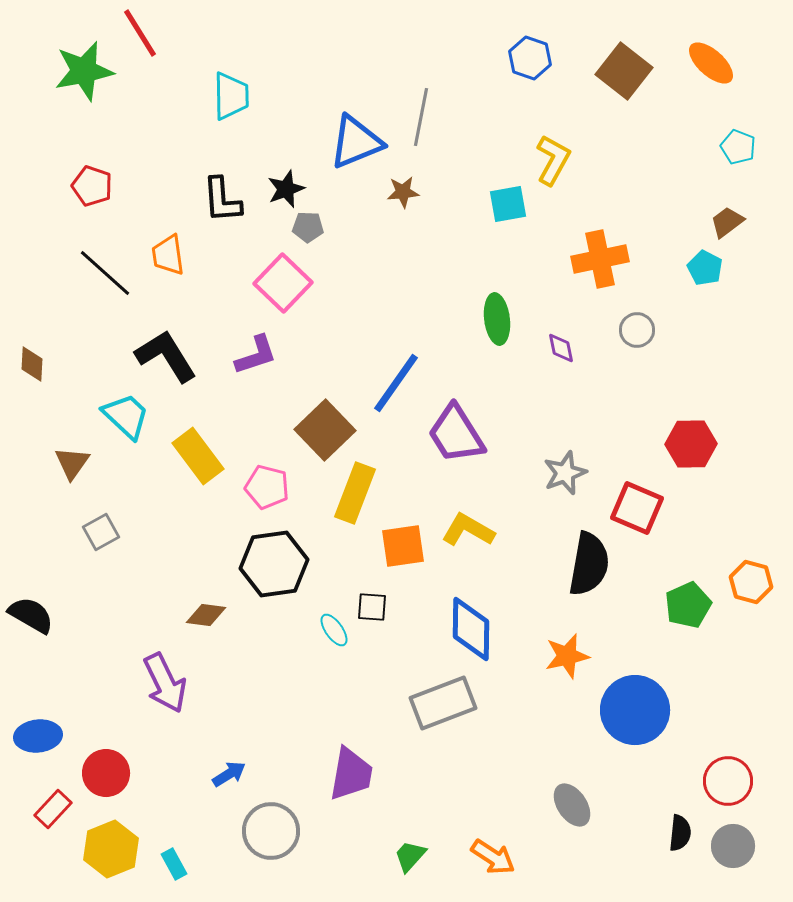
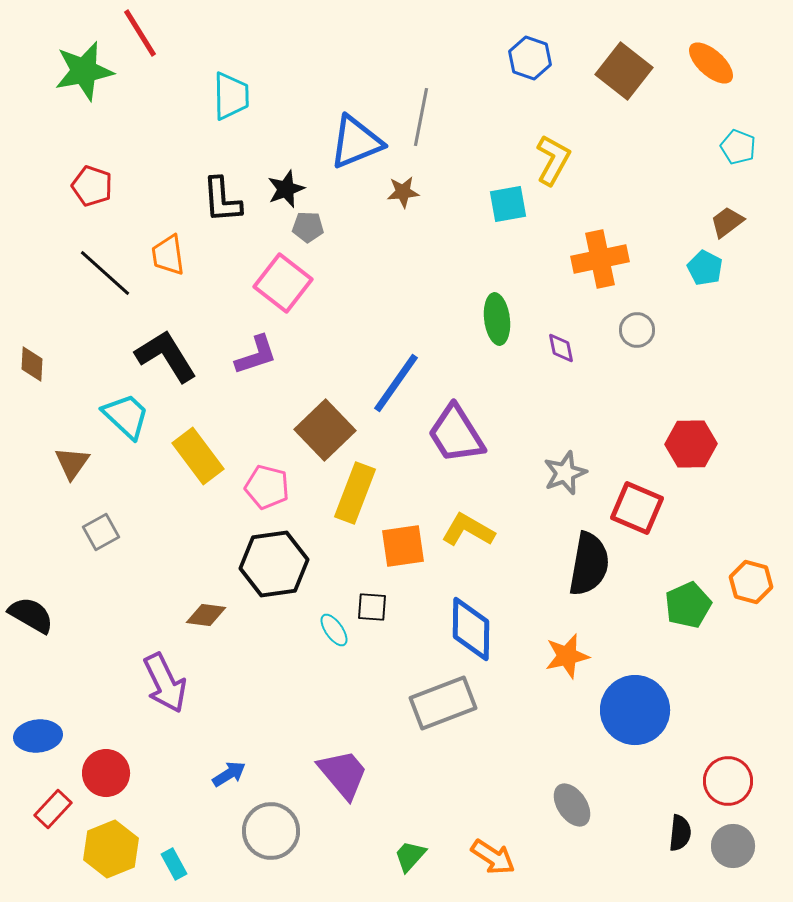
pink square at (283, 283): rotated 6 degrees counterclockwise
purple trapezoid at (351, 774): moved 8 px left; rotated 50 degrees counterclockwise
